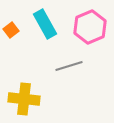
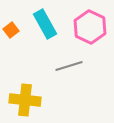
pink hexagon: rotated 12 degrees counterclockwise
yellow cross: moved 1 px right, 1 px down
